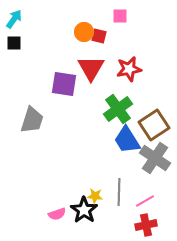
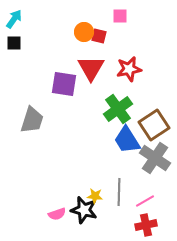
black star: rotated 20 degrees counterclockwise
